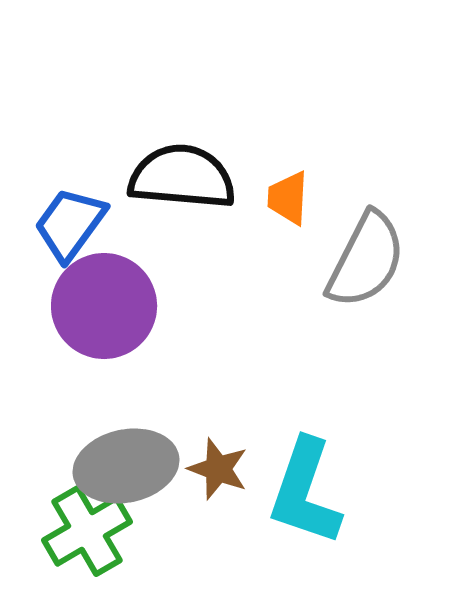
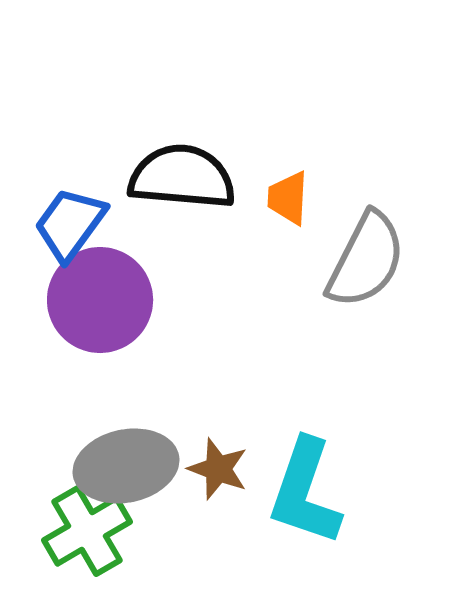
purple circle: moved 4 px left, 6 px up
